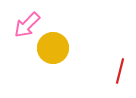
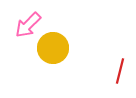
pink arrow: moved 1 px right
